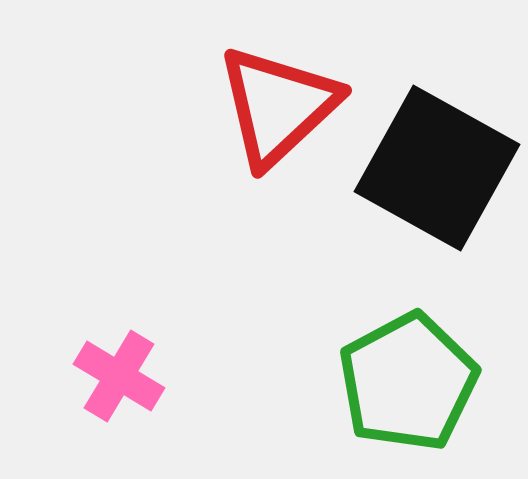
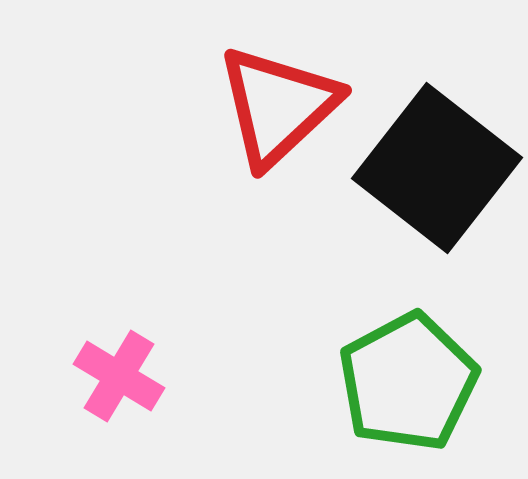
black square: rotated 9 degrees clockwise
